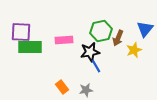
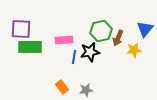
purple square: moved 3 px up
yellow star: rotated 14 degrees clockwise
blue line: moved 22 px left, 9 px up; rotated 40 degrees clockwise
